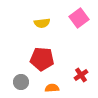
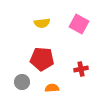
pink square: moved 6 px down; rotated 24 degrees counterclockwise
red cross: moved 6 px up; rotated 24 degrees clockwise
gray circle: moved 1 px right
